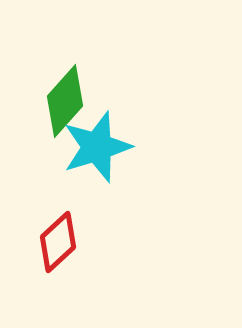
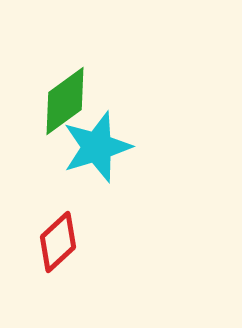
green diamond: rotated 12 degrees clockwise
